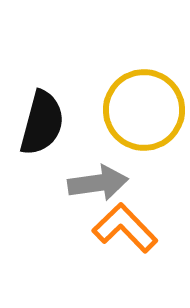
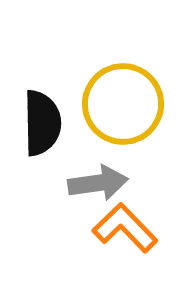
yellow circle: moved 21 px left, 6 px up
black semicircle: rotated 16 degrees counterclockwise
